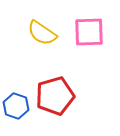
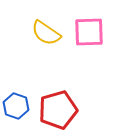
yellow semicircle: moved 4 px right
red pentagon: moved 3 px right, 14 px down
